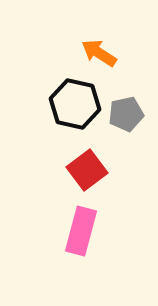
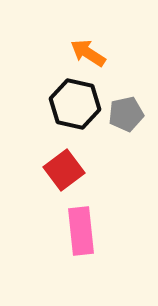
orange arrow: moved 11 px left
red square: moved 23 px left
pink rectangle: rotated 21 degrees counterclockwise
